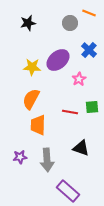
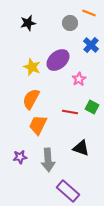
blue cross: moved 2 px right, 5 px up
yellow star: rotated 18 degrees clockwise
green square: rotated 32 degrees clockwise
orange trapezoid: rotated 25 degrees clockwise
gray arrow: moved 1 px right
